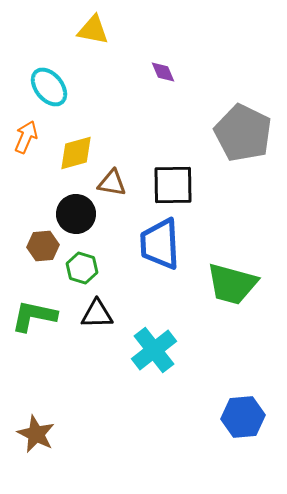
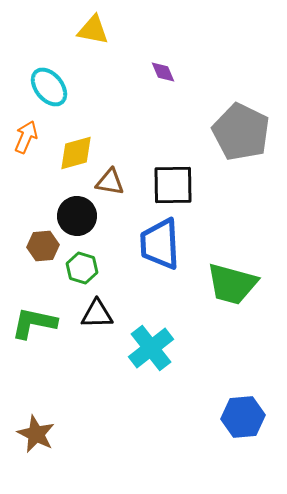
gray pentagon: moved 2 px left, 1 px up
brown triangle: moved 2 px left, 1 px up
black circle: moved 1 px right, 2 px down
green L-shape: moved 7 px down
cyan cross: moved 3 px left, 2 px up
